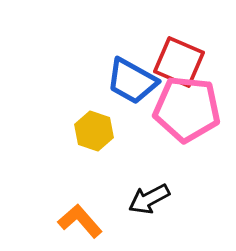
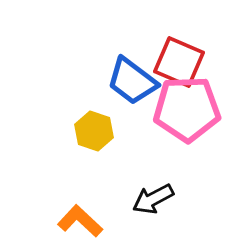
blue trapezoid: rotated 8 degrees clockwise
pink pentagon: rotated 8 degrees counterclockwise
black arrow: moved 4 px right
orange L-shape: rotated 6 degrees counterclockwise
